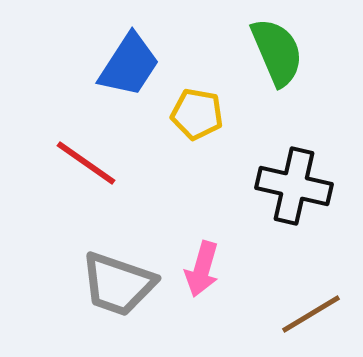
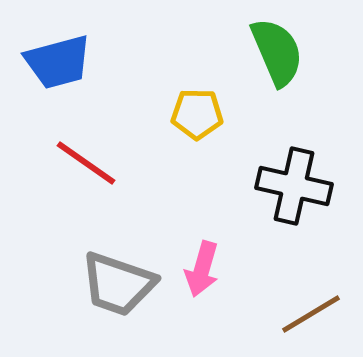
blue trapezoid: moved 71 px left, 3 px up; rotated 42 degrees clockwise
yellow pentagon: rotated 9 degrees counterclockwise
